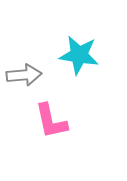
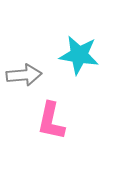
pink L-shape: rotated 24 degrees clockwise
